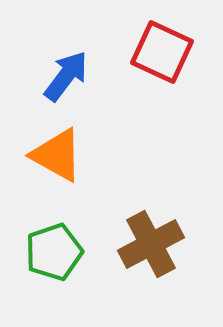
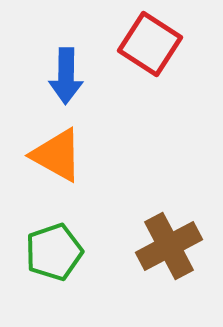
red square: moved 12 px left, 8 px up; rotated 8 degrees clockwise
blue arrow: rotated 144 degrees clockwise
brown cross: moved 18 px right, 2 px down
